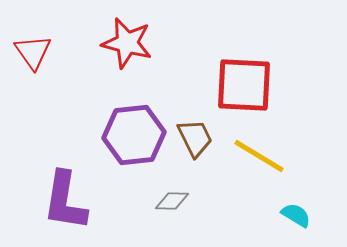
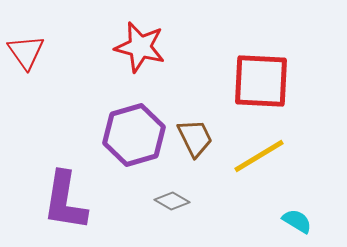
red star: moved 13 px right, 4 px down
red triangle: moved 7 px left
red square: moved 17 px right, 4 px up
purple hexagon: rotated 10 degrees counterclockwise
yellow line: rotated 62 degrees counterclockwise
gray diamond: rotated 28 degrees clockwise
cyan semicircle: moved 1 px right, 6 px down
